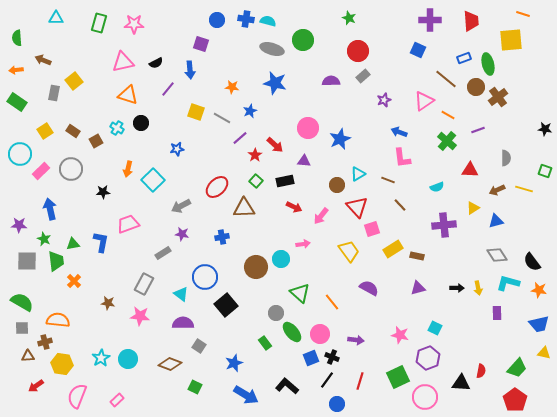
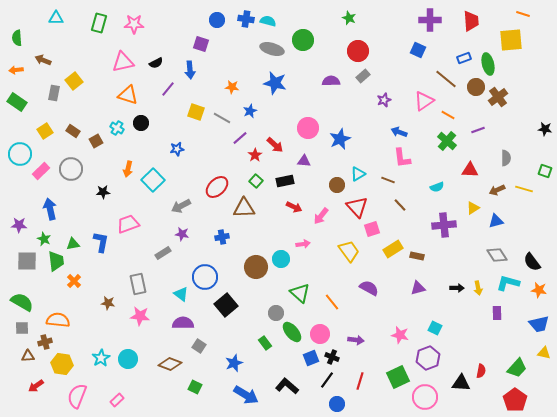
gray rectangle at (144, 284): moved 6 px left; rotated 40 degrees counterclockwise
